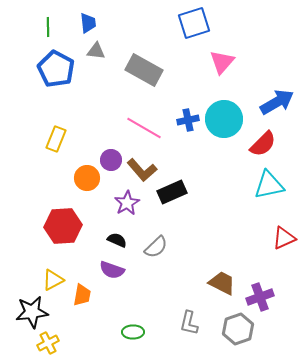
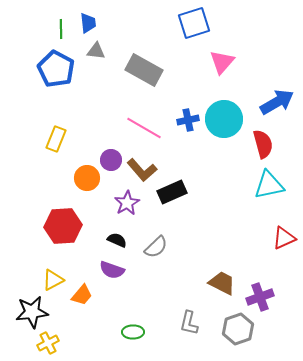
green line: moved 13 px right, 2 px down
red semicircle: rotated 60 degrees counterclockwise
orange trapezoid: rotated 30 degrees clockwise
